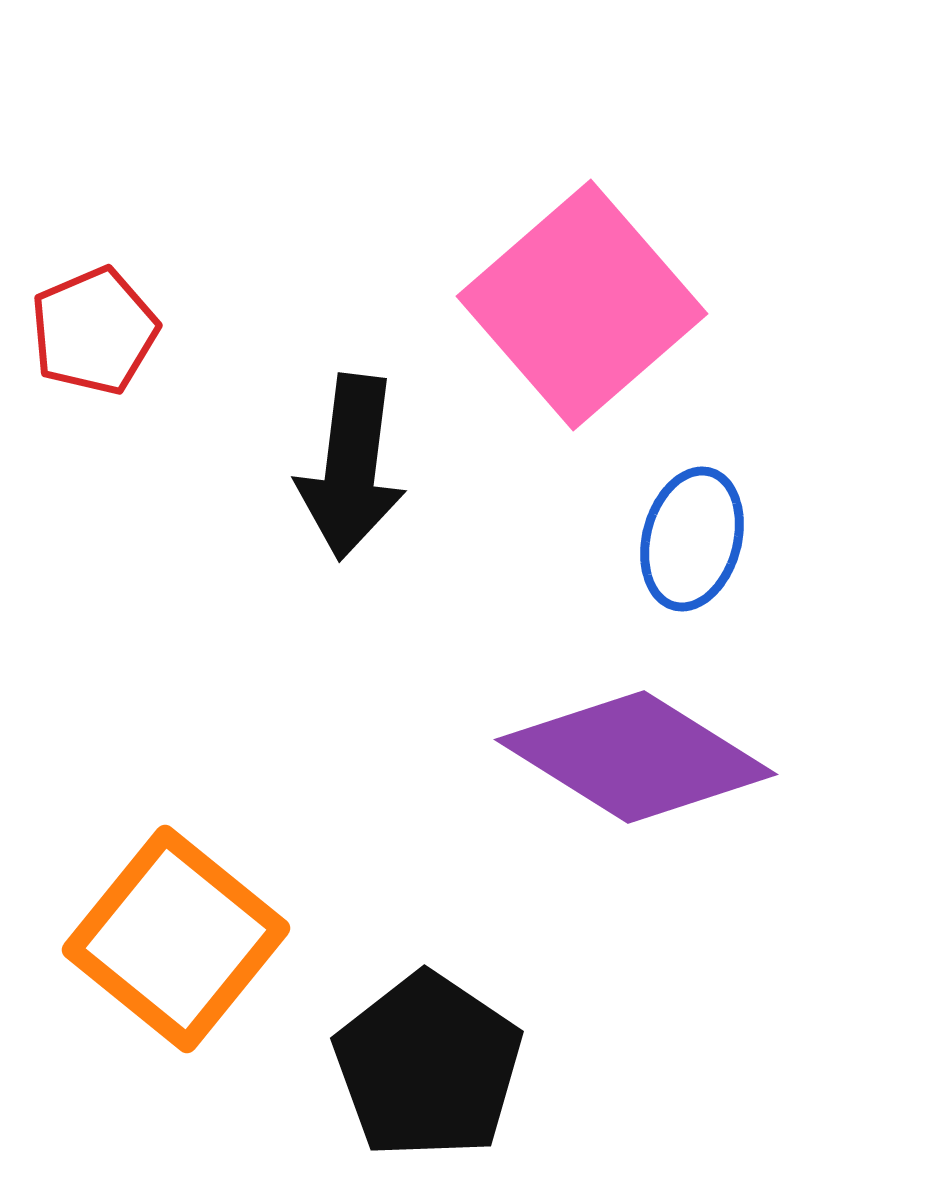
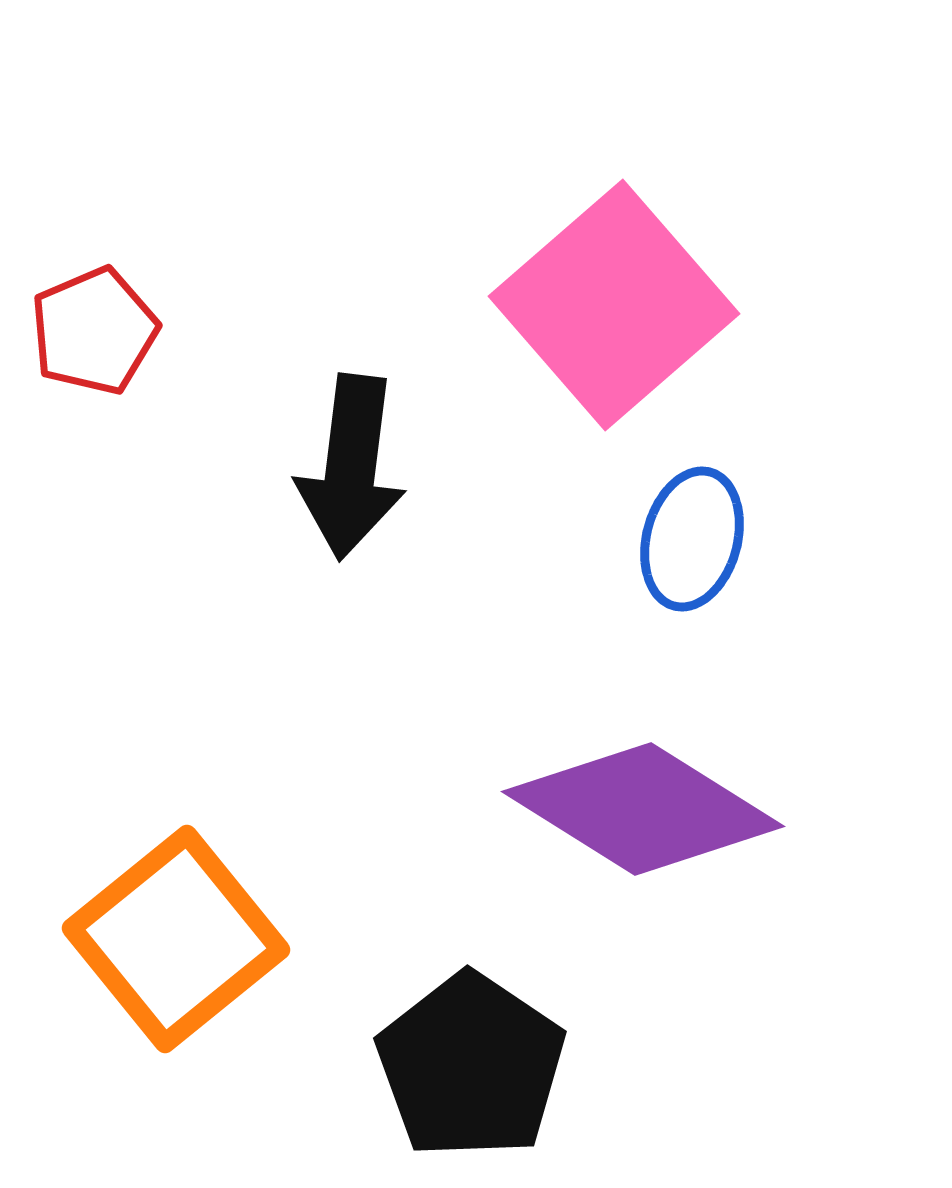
pink square: moved 32 px right
purple diamond: moved 7 px right, 52 px down
orange square: rotated 12 degrees clockwise
black pentagon: moved 43 px right
